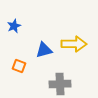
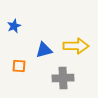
yellow arrow: moved 2 px right, 2 px down
orange square: rotated 16 degrees counterclockwise
gray cross: moved 3 px right, 6 px up
